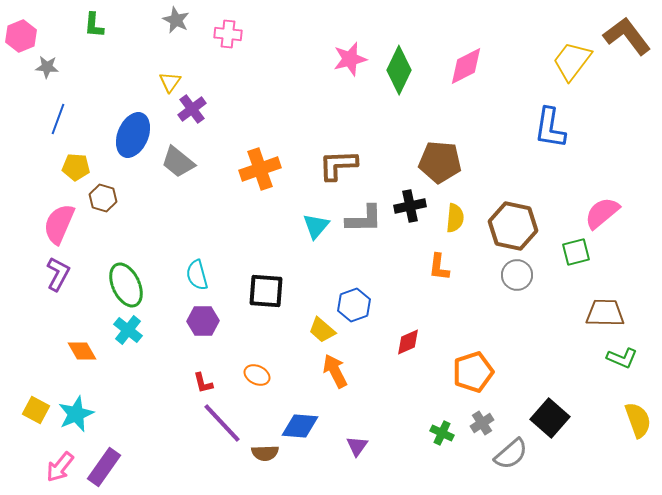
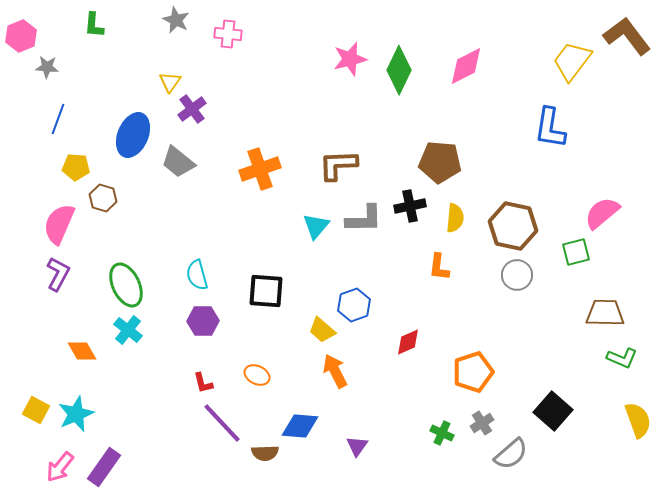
black square at (550, 418): moved 3 px right, 7 px up
